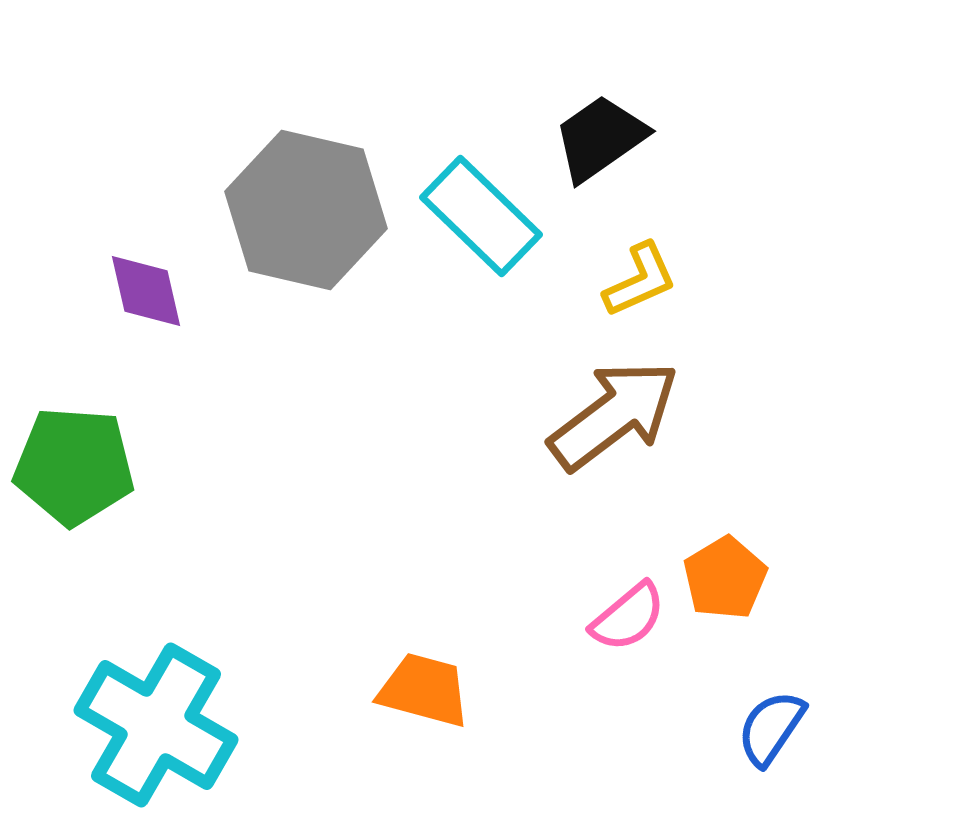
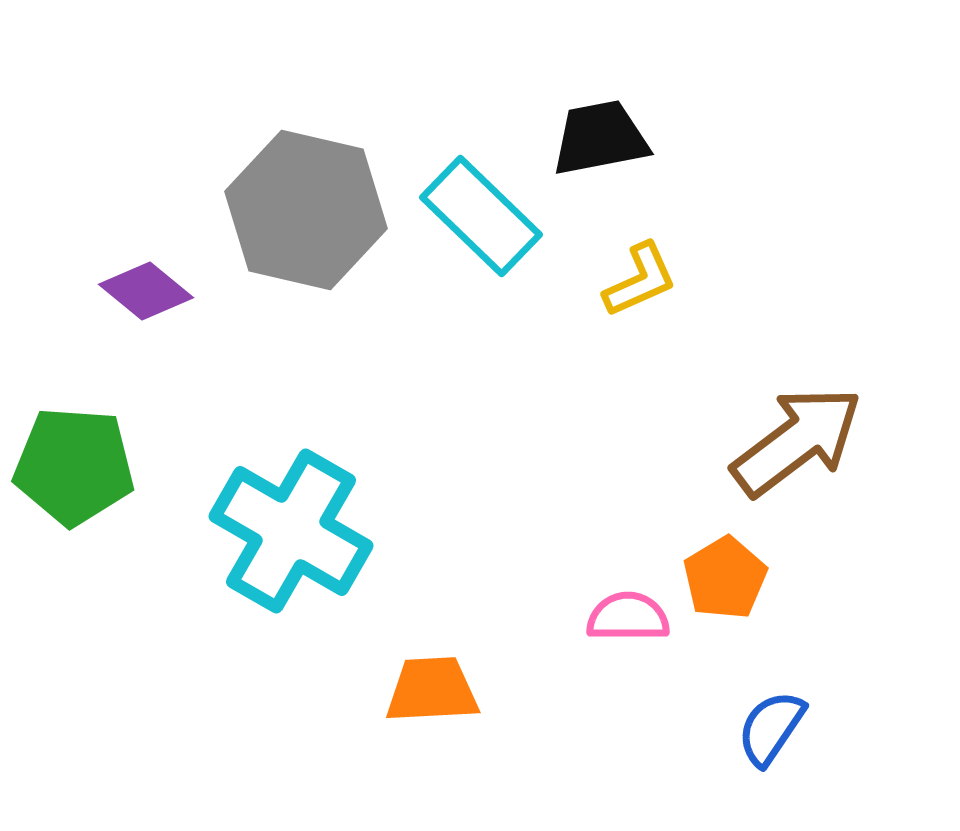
black trapezoid: rotated 24 degrees clockwise
purple diamond: rotated 38 degrees counterclockwise
brown arrow: moved 183 px right, 26 px down
pink semicircle: rotated 140 degrees counterclockwise
orange trapezoid: moved 8 px right; rotated 18 degrees counterclockwise
cyan cross: moved 135 px right, 194 px up
